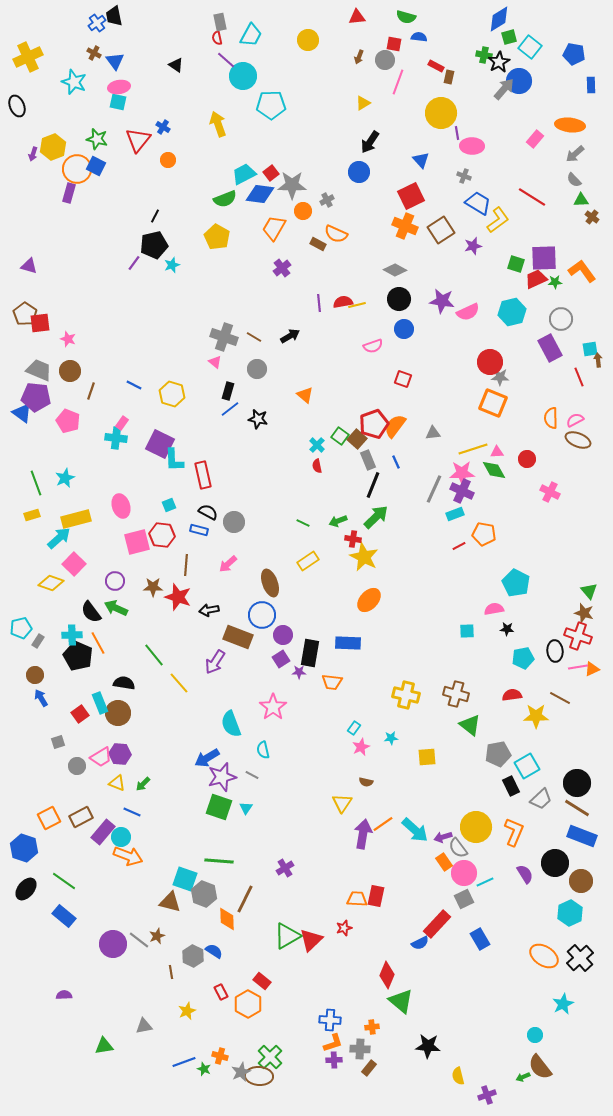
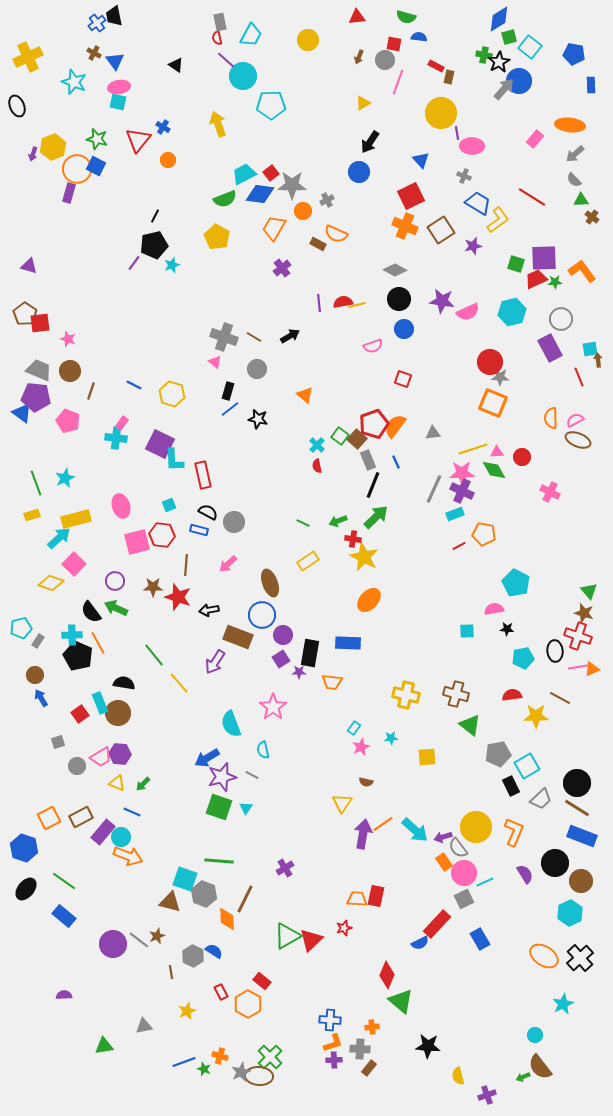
red circle at (527, 459): moved 5 px left, 2 px up
